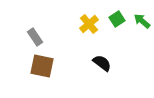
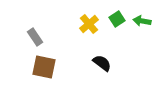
green arrow: rotated 30 degrees counterclockwise
brown square: moved 2 px right, 1 px down
